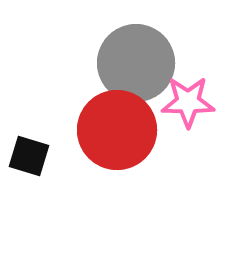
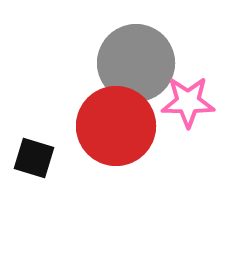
red circle: moved 1 px left, 4 px up
black square: moved 5 px right, 2 px down
